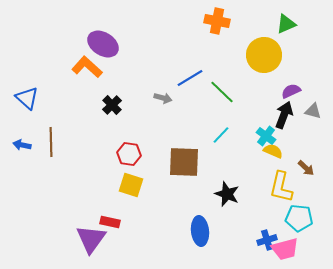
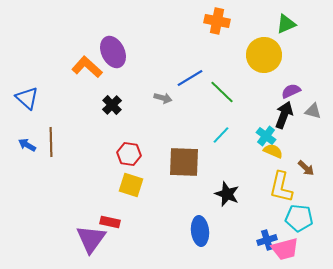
purple ellipse: moved 10 px right, 8 px down; rotated 32 degrees clockwise
blue arrow: moved 5 px right; rotated 18 degrees clockwise
